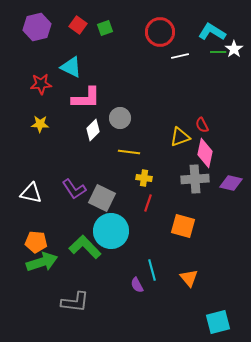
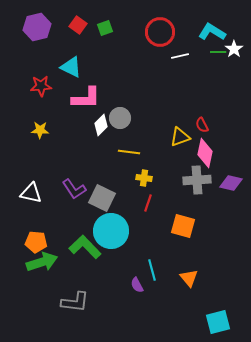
red star: moved 2 px down
yellow star: moved 6 px down
white diamond: moved 8 px right, 5 px up
gray cross: moved 2 px right, 1 px down
